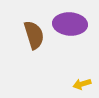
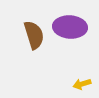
purple ellipse: moved 3 px down
